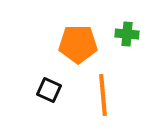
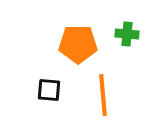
black square: rotated 20 degrees counterclockwise
